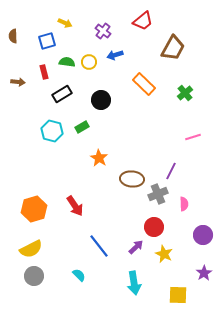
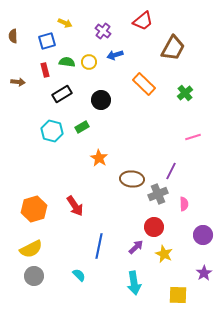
red rectangle: moved 1 px right, 2 px up
blue line: rotated 50 degrees clockwise
